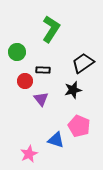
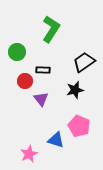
black trapezoid: moved 1 px right, 1 px up
black star: moved 2 px right
